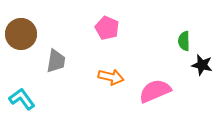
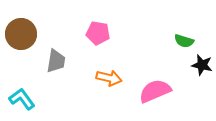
pink pentagon: moved 9 px left, 5 px down; rotated 15 degrees counterclockwise
green semicircle: rotated 72 degrees counterclockwise
orange arrow: moved 2 px left, 1 px down
